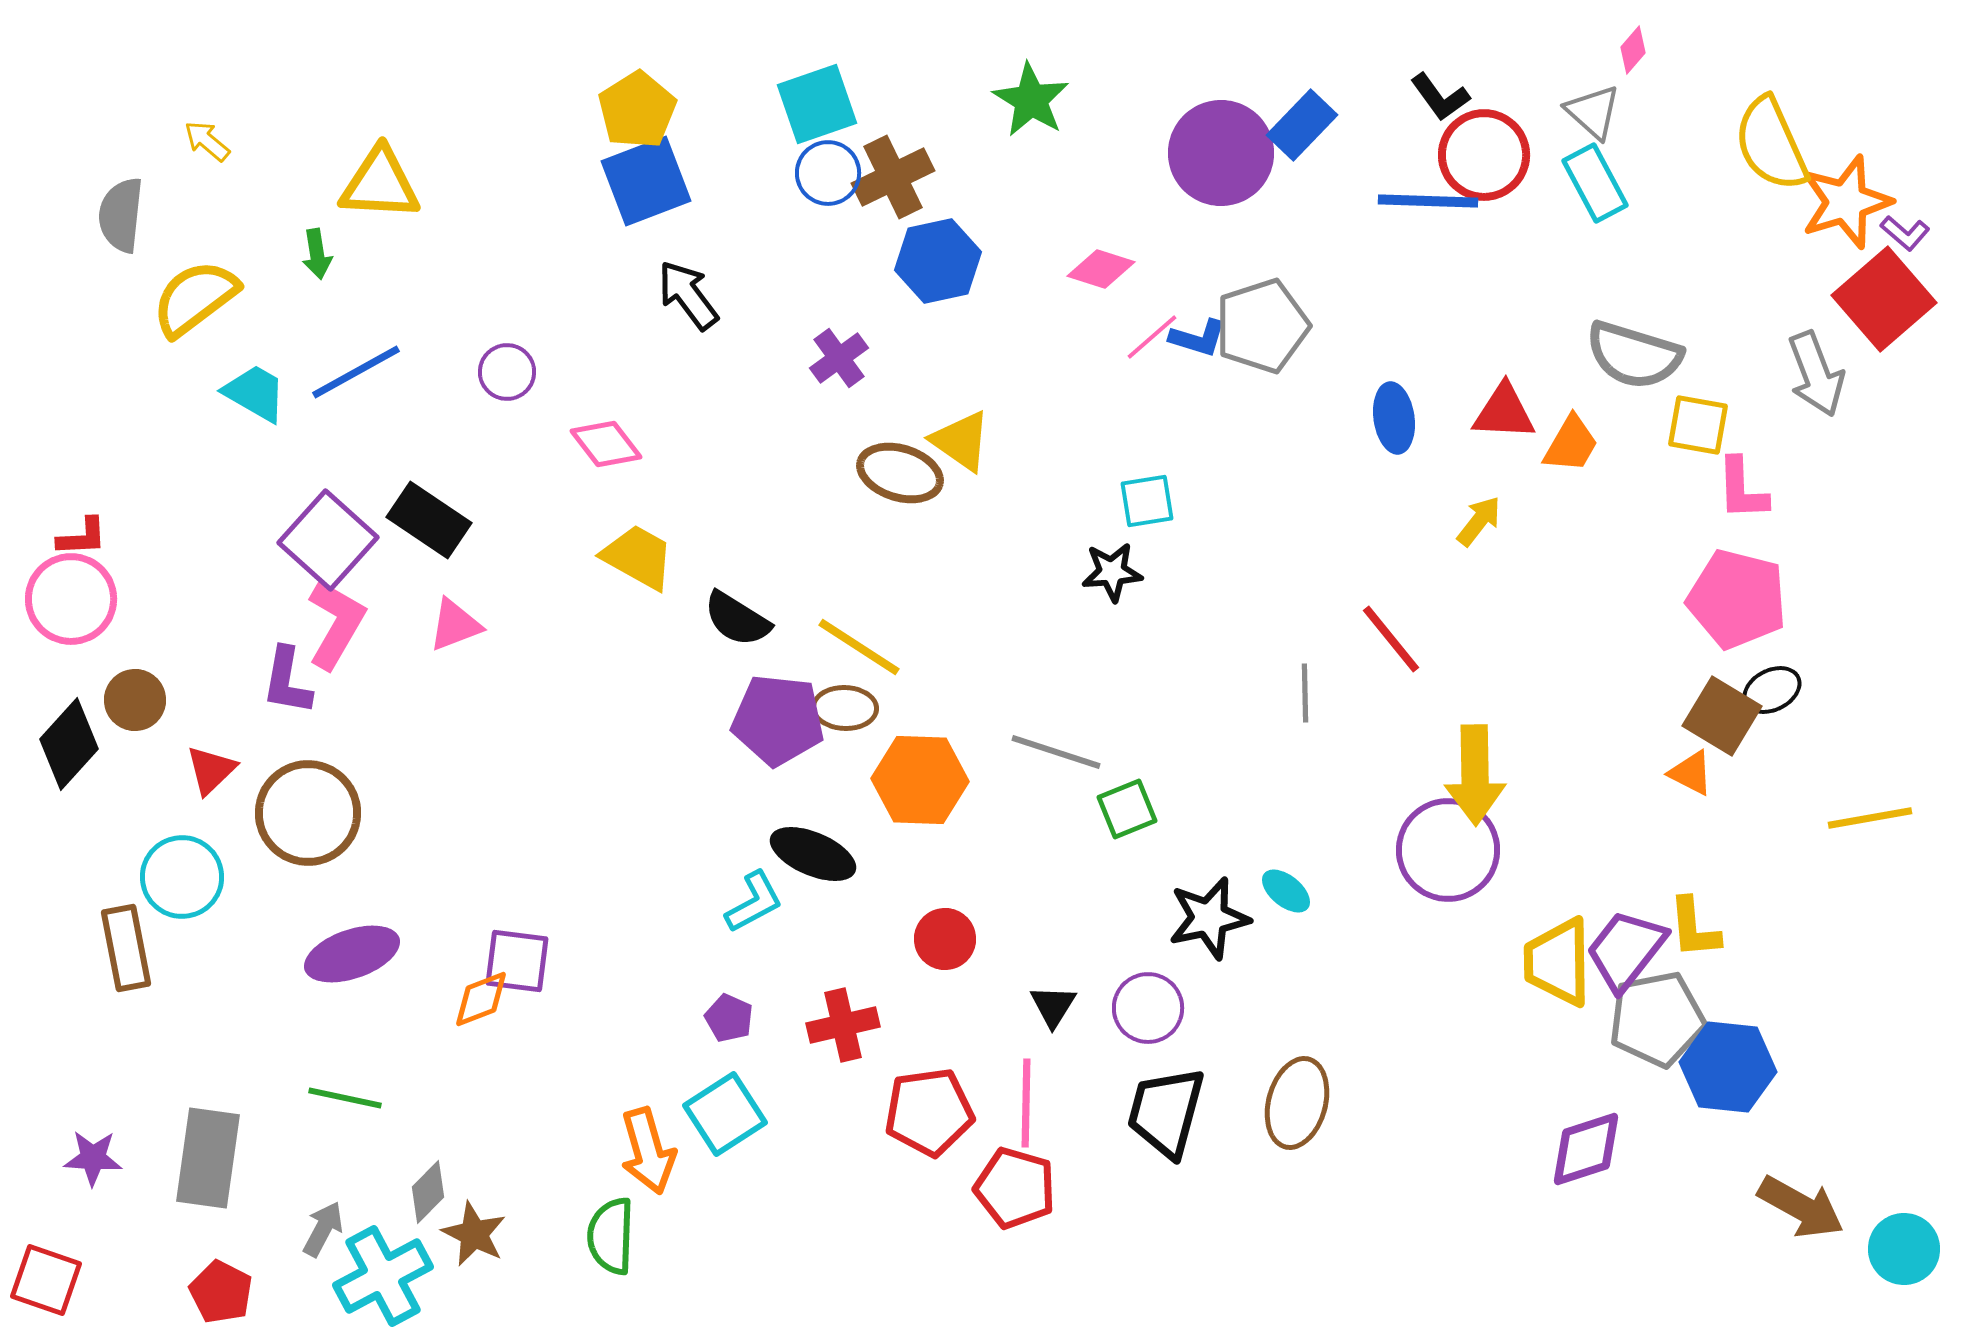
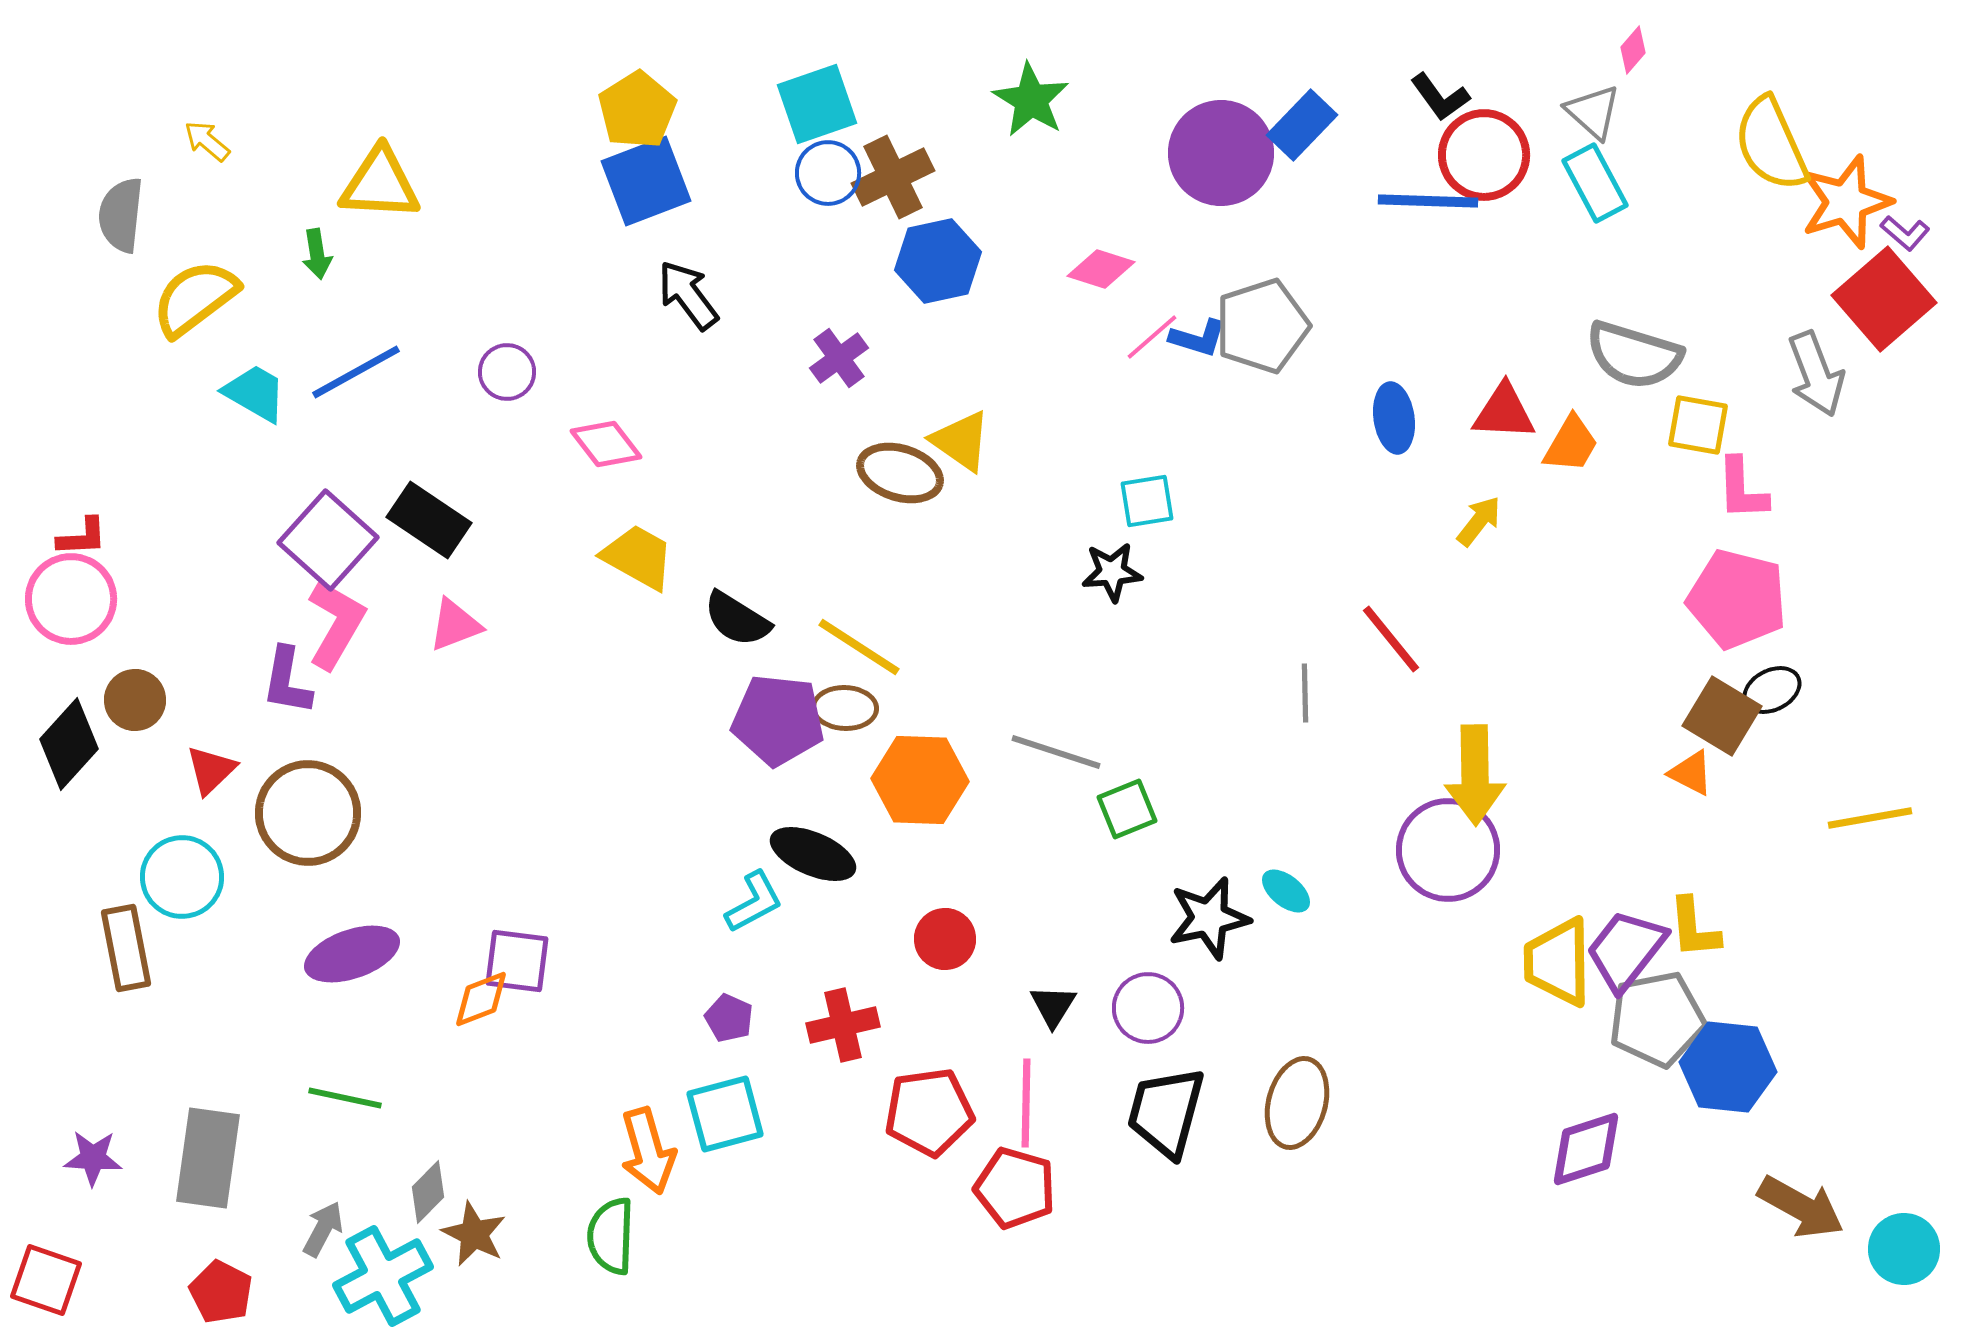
cyan square at (725, 1114): rotated 18 degrees clockwise
